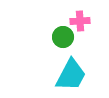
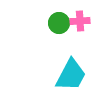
green circle: moved 4 px left, 14 px up
